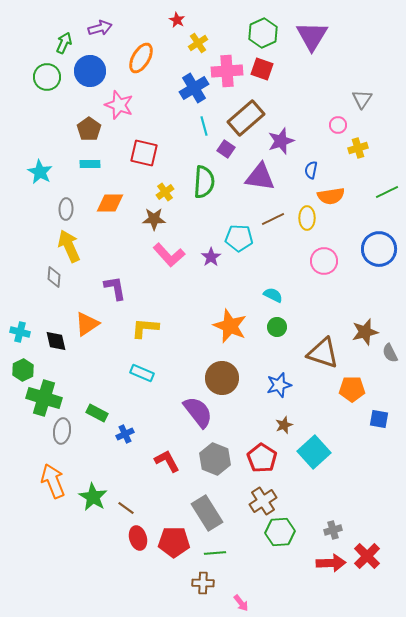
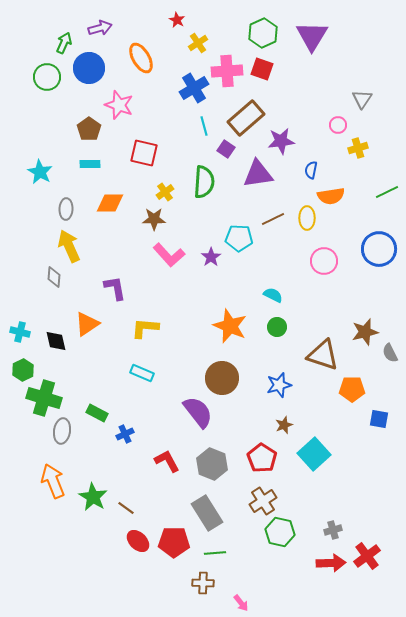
orange ellipse at (141, 58): rotated 60 degrees counterclockwise
blue circle at (90, 71): moved 1 px left, 3 px up
purple star at (281, 141): rotated 12 degrees clockwise
purple triangle at (260, 177): moved 2 px left, 3 px up; rotated 16 degrees counterclockwise
brown triangle at (323, 353): moved 2 px down
cyan square at (314, 452): moved 2 px down
gray hexagon at (215, 459): moved 3 px left, 5 px down
green hexagon at (280, 532): rotated 16 degrees clockwise
red ellipse at (138, 538): moved 3 px down; rotated 30 degrees counterclockwise
red cross at (367, 556): rotated 8 degrees clockwise
